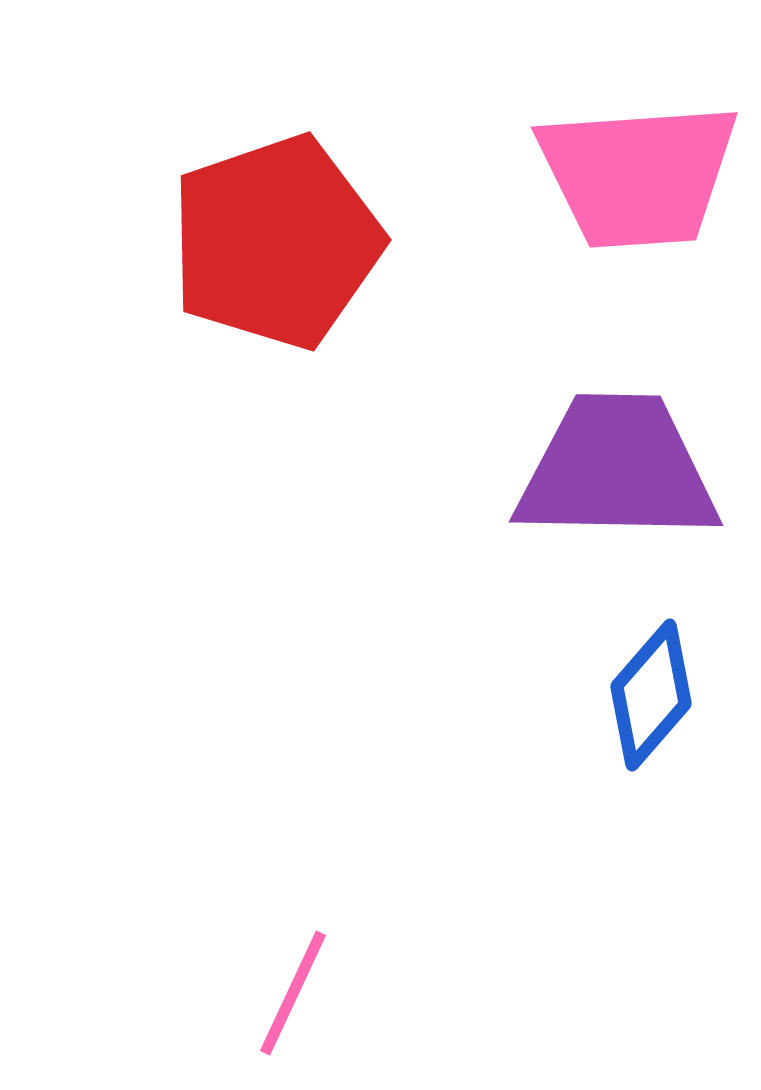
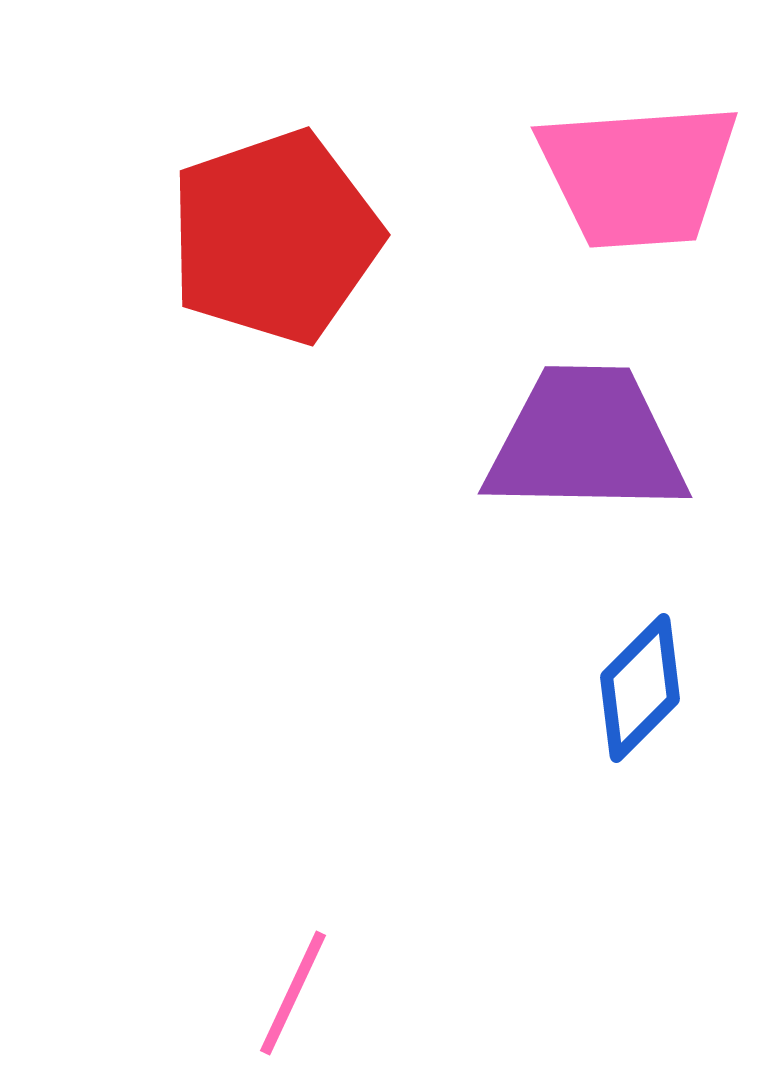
red pentagon: moved 1 px left, 5 px up
purple trapezoid: moved 31 px left, 28 px up
blue diamond: moved 11 px left, 7 px up; rotated 4 degrees clockwise
